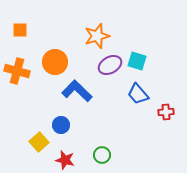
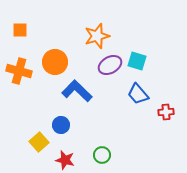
orange cross: moved 2 px right
